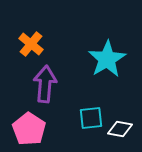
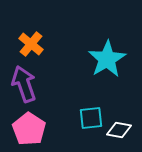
purple arrow: moved 21 px left; rotated 24 degrees counterclockwise
white diamond: moved 1 px left, 1 px down
